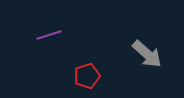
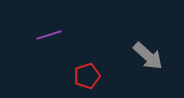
gray arrow: moved 1 px right, 2 px down
